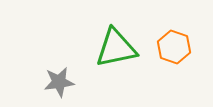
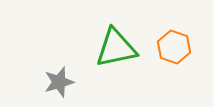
gray star: rotated 8 degrees counterclockwise
